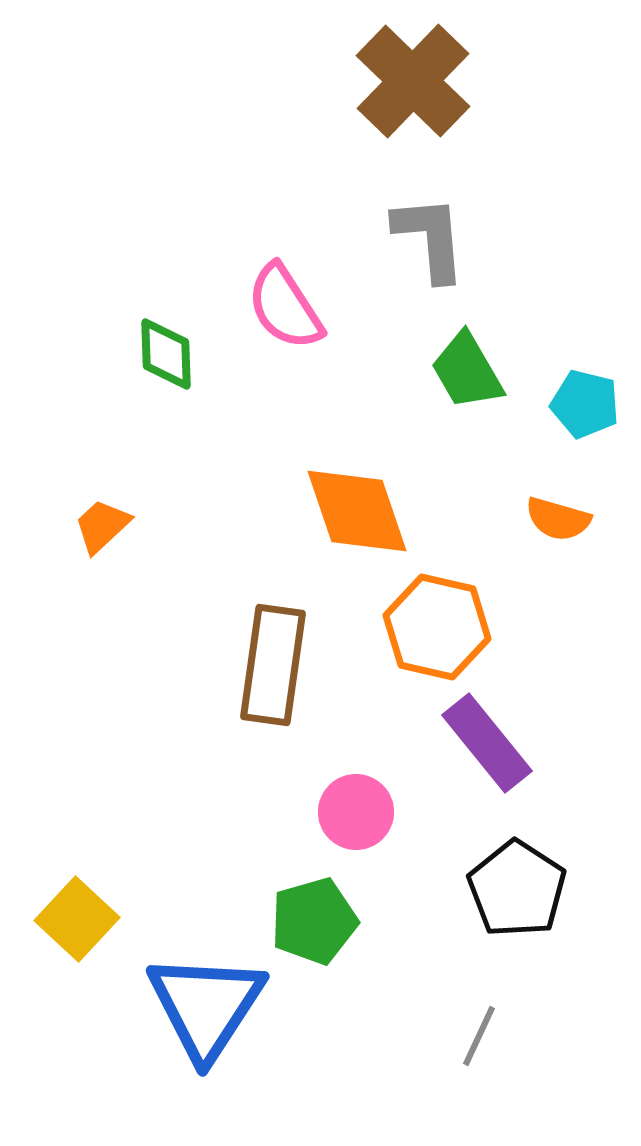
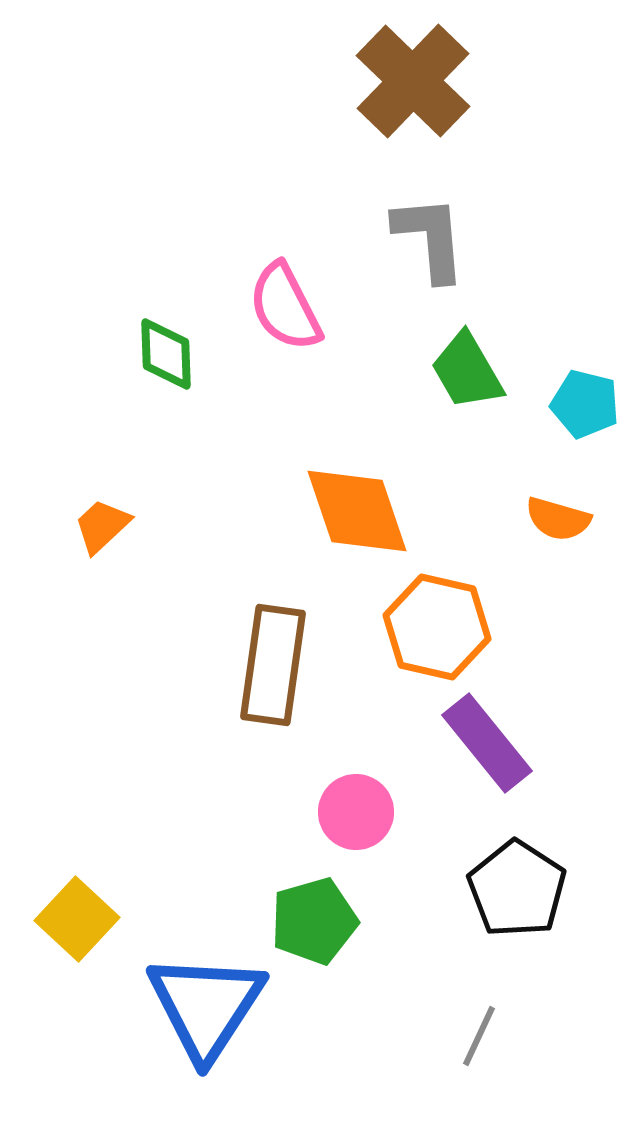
pink semicircle: rotated 6 degrees clockwise
